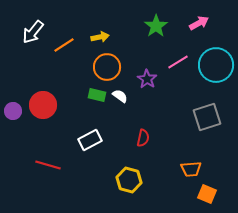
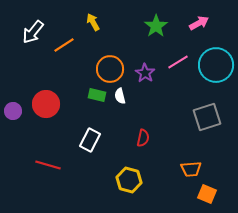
yellow arrow: moved 7 px left, 15 px up; rotated 108 degrees counterclockwise
orange circle: moved 3 px right, 2 px down
purple star: moved 2 px left, 6 px up
white semicircle: rotated 140 degrees counterclockwise
red circle: moved 3 px right, 1 px up
white rectangle: rotated 35 degrees counterclockwise
